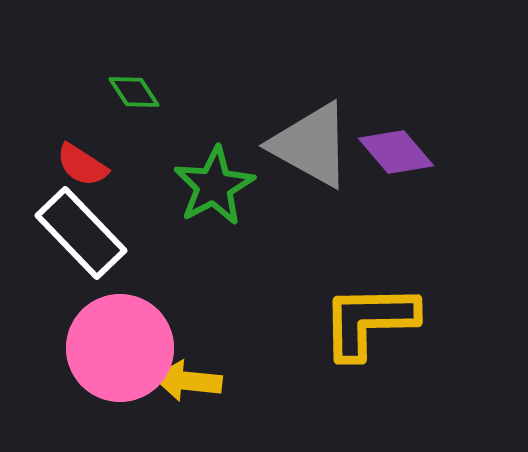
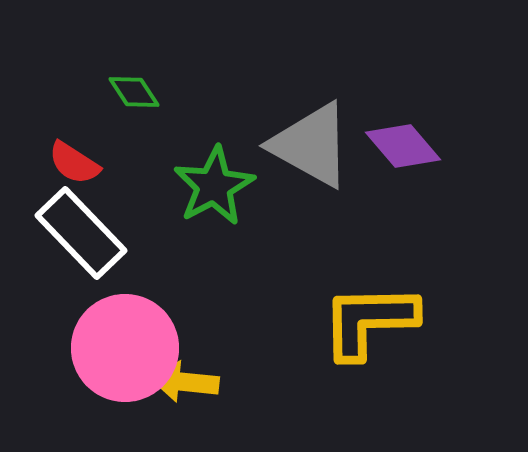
purple diamond: moved 7 px right, 6 px up
red semicircle: moved 8 px left, 2 px up
pink circle: moved 5 px right
yellow arrow: moved 3 px left, 1 px down
